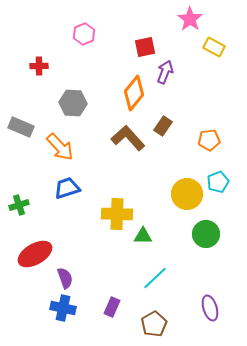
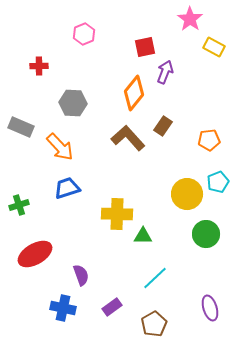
purple semicircle: moved 16 px right, 3 px up
purple rectangle: rotated 30 degrees clockwise
